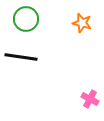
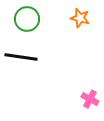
green circle: moved 1 px right
orange star: moved 2 px left, 5 px up
